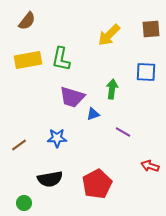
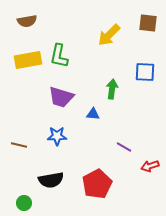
brown semicircle: rotated 42 degrees clockwise
brown square: moved 3 px left, 6 px up; rotated 12 degrees clockwise
green L-shape: moved 2 px left, 3 px up
blue square: moved 1 px left
purple trapezoid: moved 11 px left
blue triangle: rotated 24 degrees clockwise
purple line: moved 1 px right, 15 px down
blue star: moved 2 px up
brown line: rotated 49 degrees clockwise
red arrow: rotated 36 degrees counterclockwise
black semicircle: moved 1 px right, 1 px down
